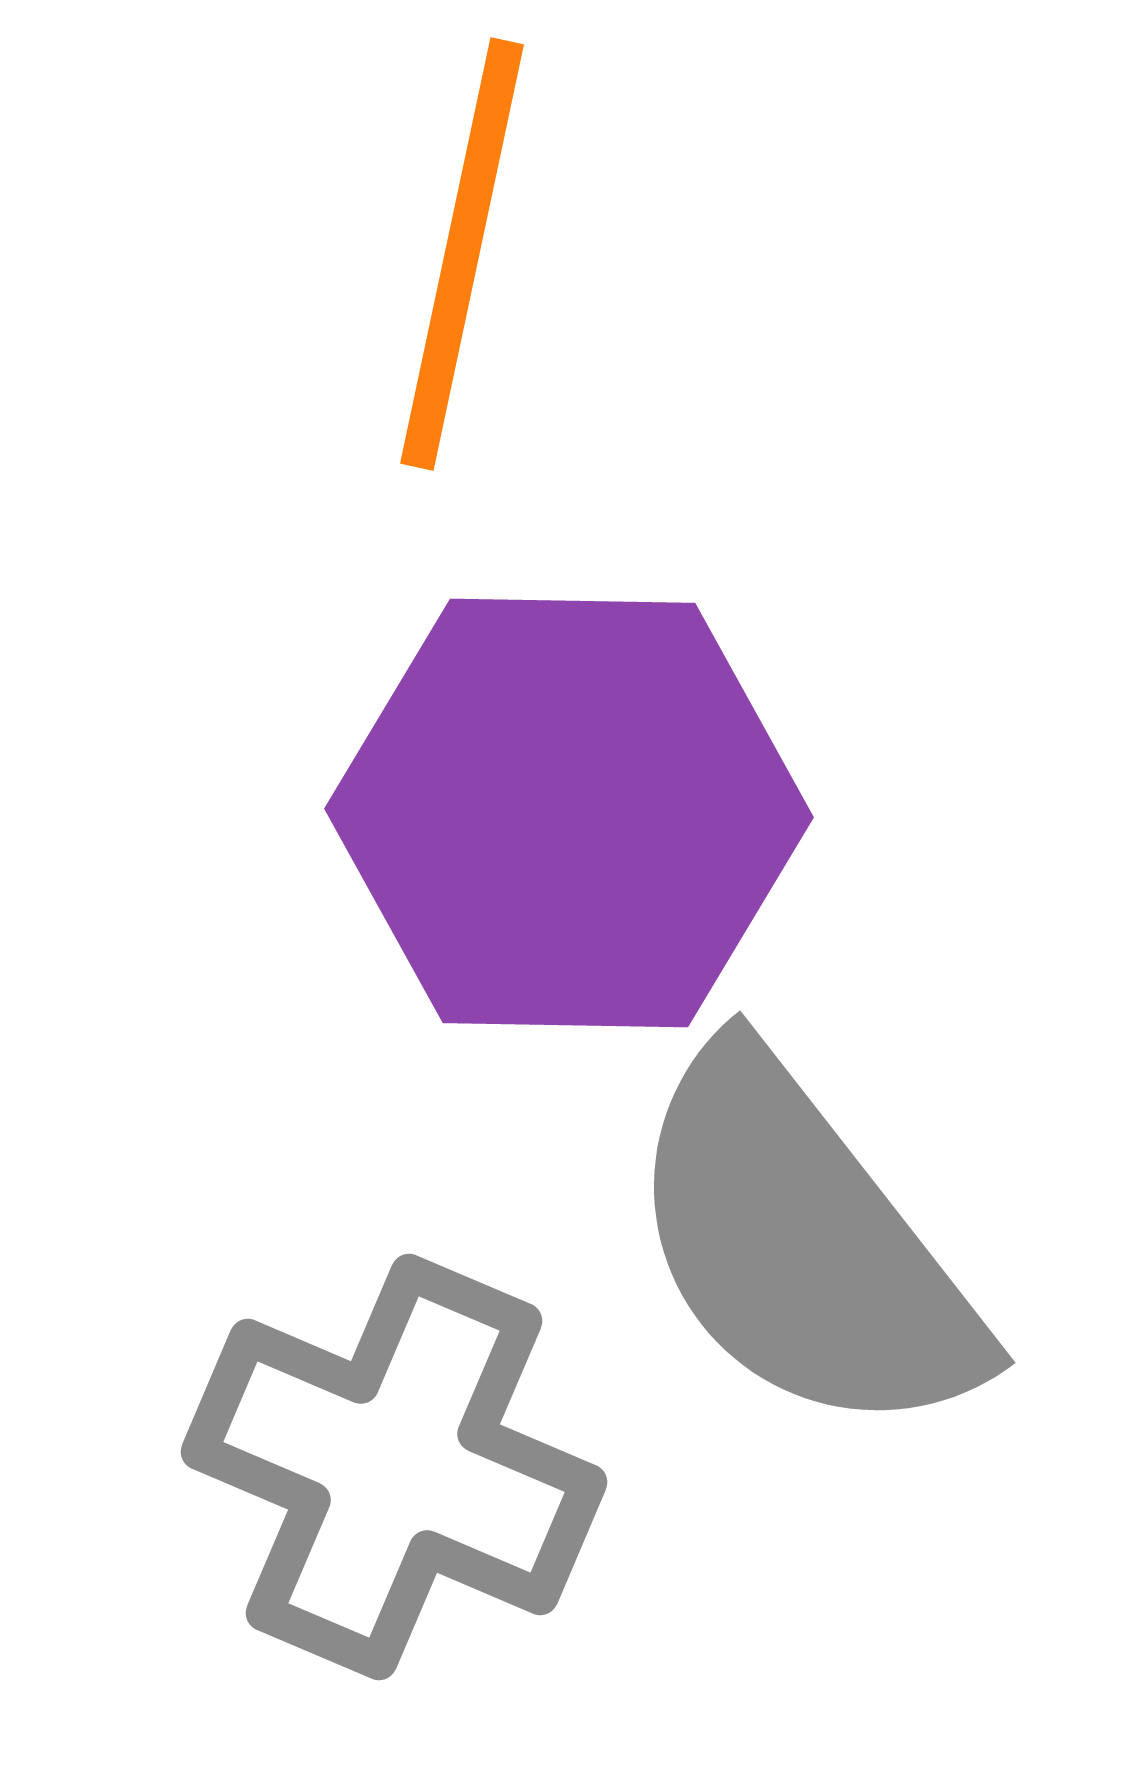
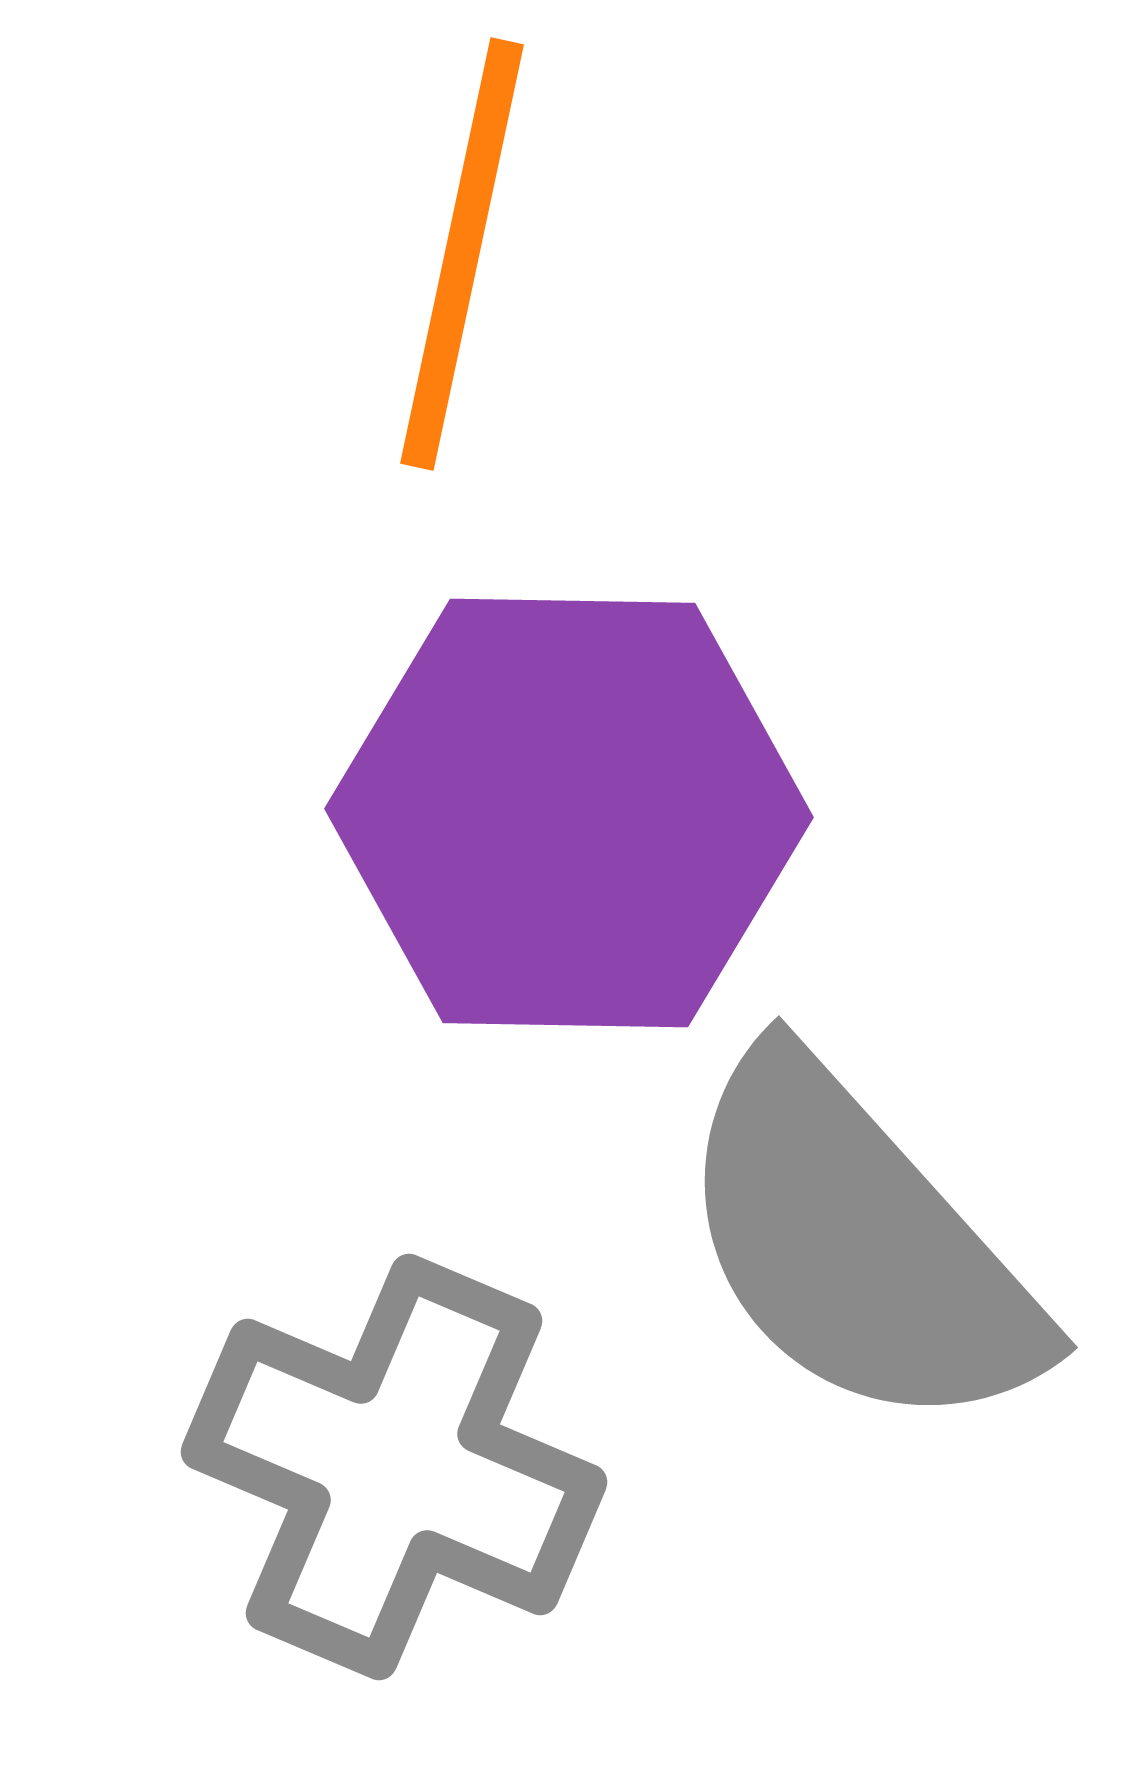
gray semicircle: moved 55 px right; rotated 4 degrees counterclockwise
